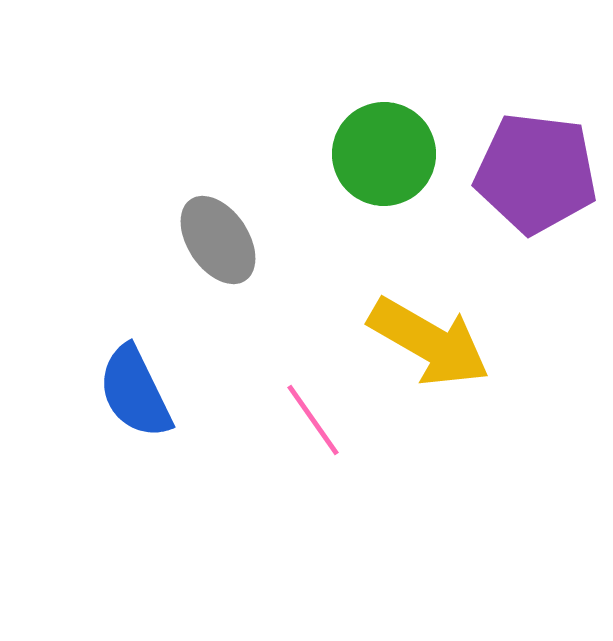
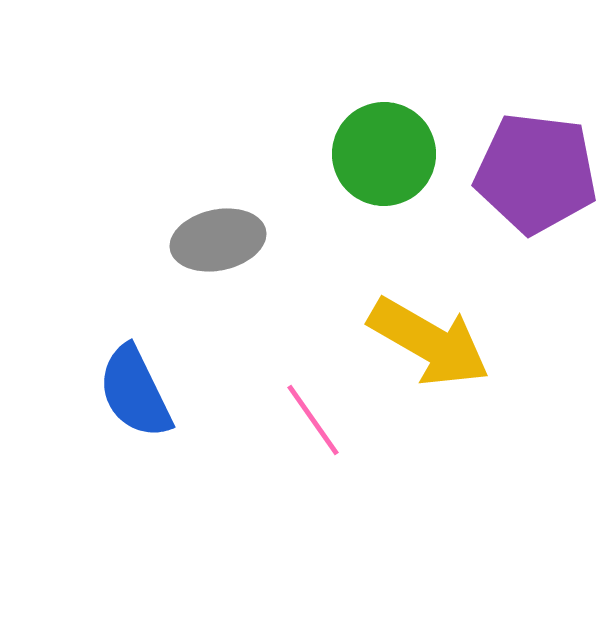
gray ellipse: rotated 68 degrees counterclockwise
